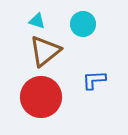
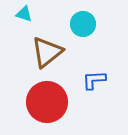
cyan triangle: moved 13 px left, 7 px up
brown triangle: moved 2 px right, 1 px down
red circle: moved 6 px right, 5 px down
